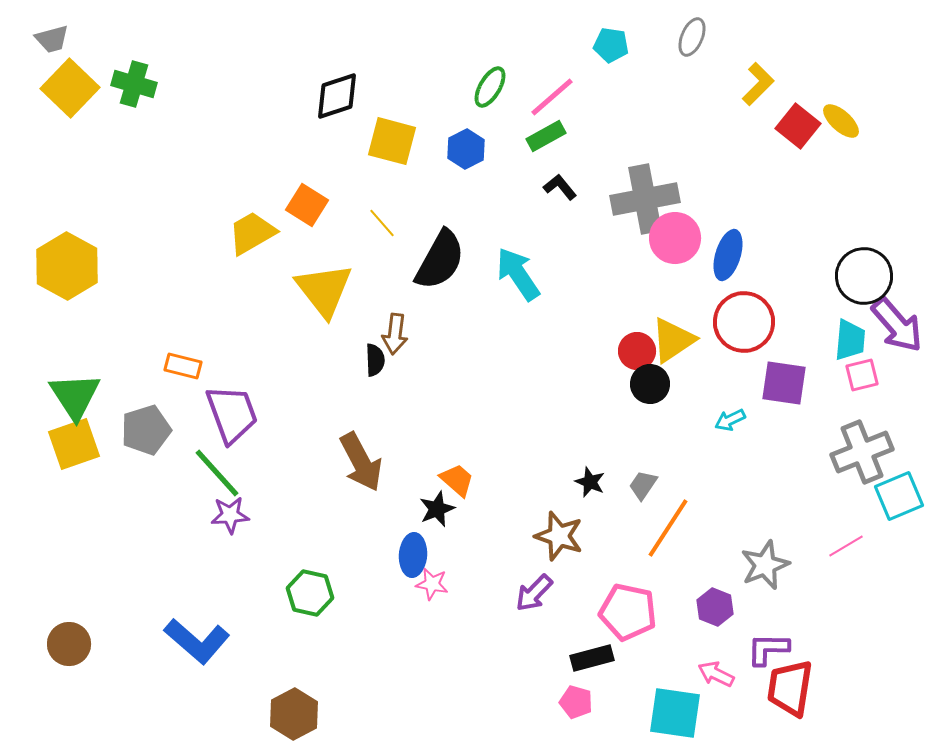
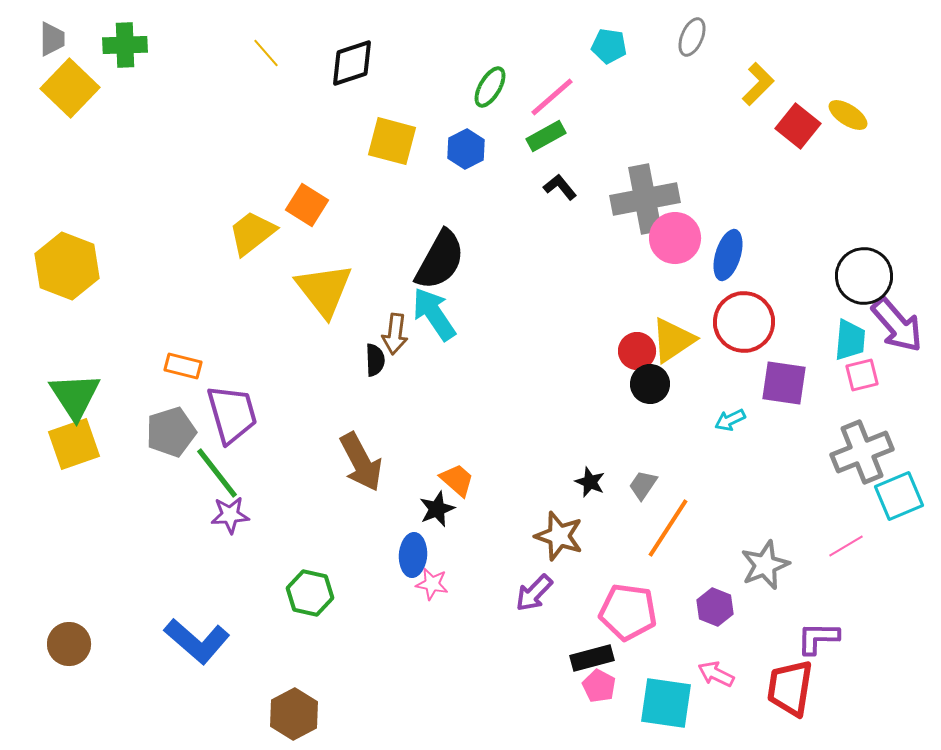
gray trapezoid at (52, 39): rotated 75 degrees counterclockwise
cyan pentagon at (611, 45): moved 2 px left, 1 px down
green cross at (134, 84): moved 9 px left, 39 px up; rotated 18 degrees counterclockwise
black diamond at (337, 96): moved 15 px right, 33 px up
yellow ellipse at (841, 121): moved 7 px right, 6 px up; rotated 9 degrees counterclockwise
yellow line at (382, 223): moved 116 px left, 170 px up
yellow trapezoid at (252, 233): rotated 8 degrees counterclockwise
yellow hexagon at (67, 266): rotated 8 degrees counterclockwise
cyan arrow at (518, 274): moved 84 px left, 40 px down
purple trapezoid at (232, 414): rotated 4 degrees clockwise
gray pentagon at (146, 430): moved 25 px right, 2 px down
green line at (217, 473): rotated 4 degrees clockwise
pink pentagon at (628, 612): rotated 4 degrees counterclockwise
purple L-shape at (768, 649): moved 50 px right, 11 px up
pink pentagon at (576, 702): moved 23 px right, 16 px up; rotated 12 degrees clockwise
cyan square at (675, 713): moved 9 px left, 10 px up
